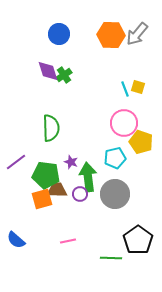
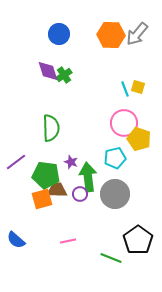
yellow pentagon: moved 2 px left, 3 px up
green line: rotated 20 degrees clockwise
